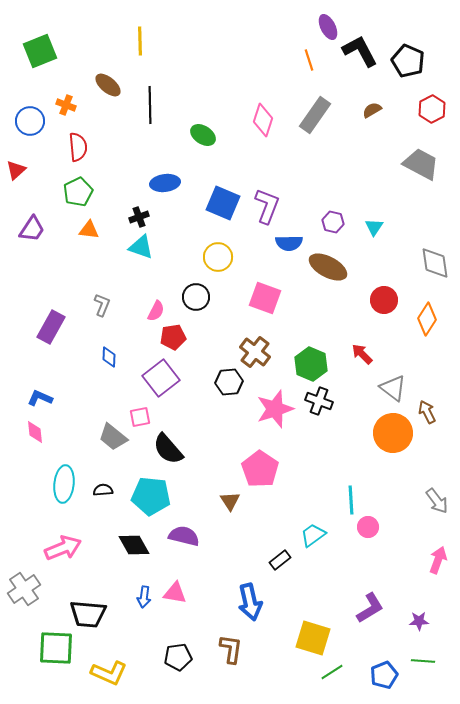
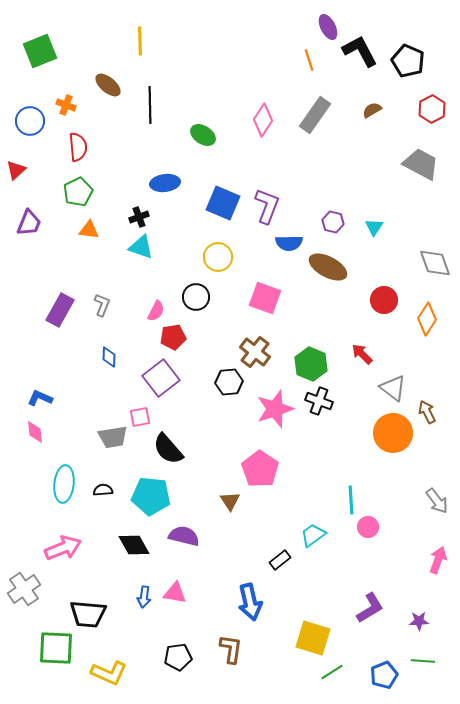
pink diamond at (263, 120): rotated 16 degrees clockwise
purple trapezoid at (32, 229): moved 3 px left, 6 px up; rotated 12 degrees counterclockwise
gray diamond at (435, 263): rotated 12 degrees counterclockwise
purple rectangle at (51, 327): moved 9 px right, 17 px up
gray trapezoid at (113, 437): rotated 48 degrees counterclockwise
